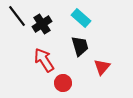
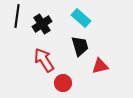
black line: rotated 45 degrees clockwise
red triangle: moved 2 px left, 1 px up; rotated 36 degrees clockwise
